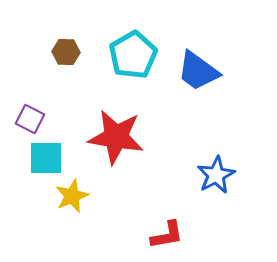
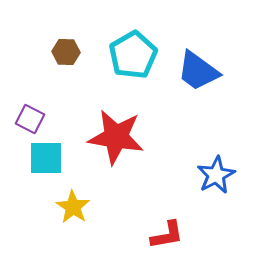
yellow star: moved 1 px right, 11 px down; rotated 16 degrees counterclockwise
